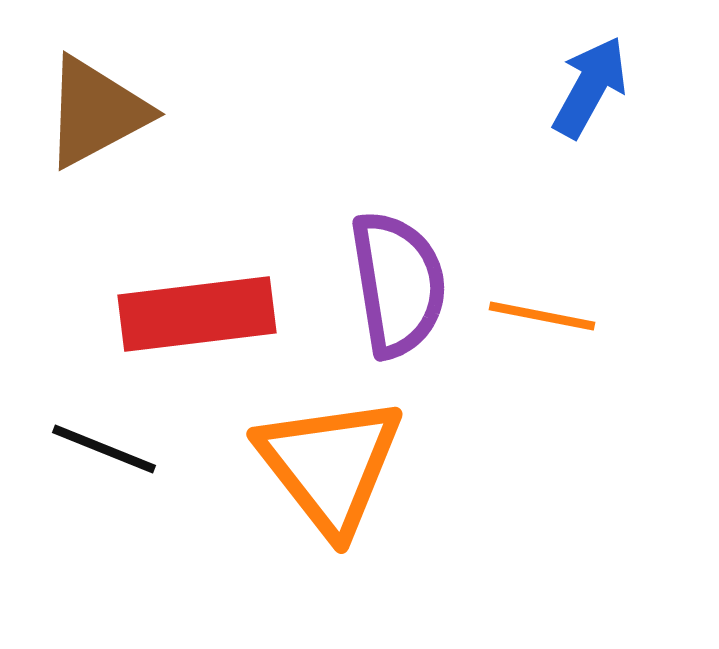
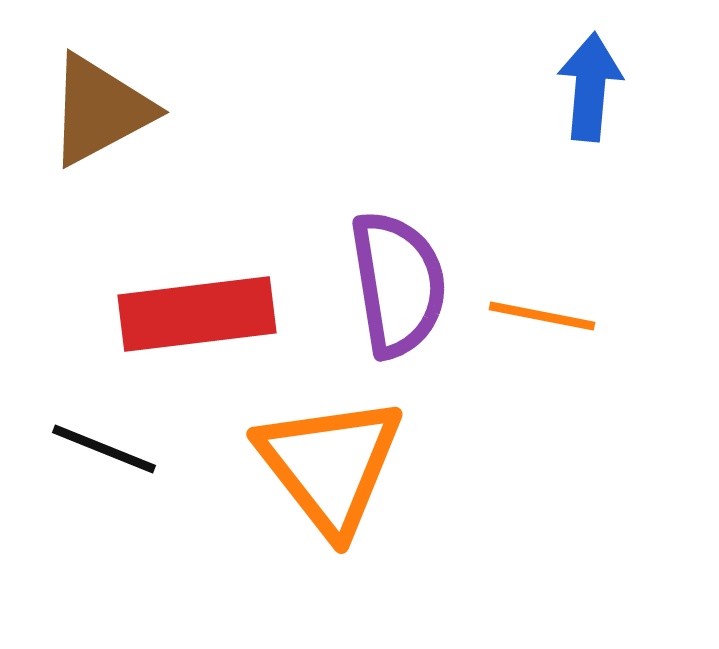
blue arrow: rotated 24 degrees counterclockwise
brown triangle: moved 4 px right, 2 px up
